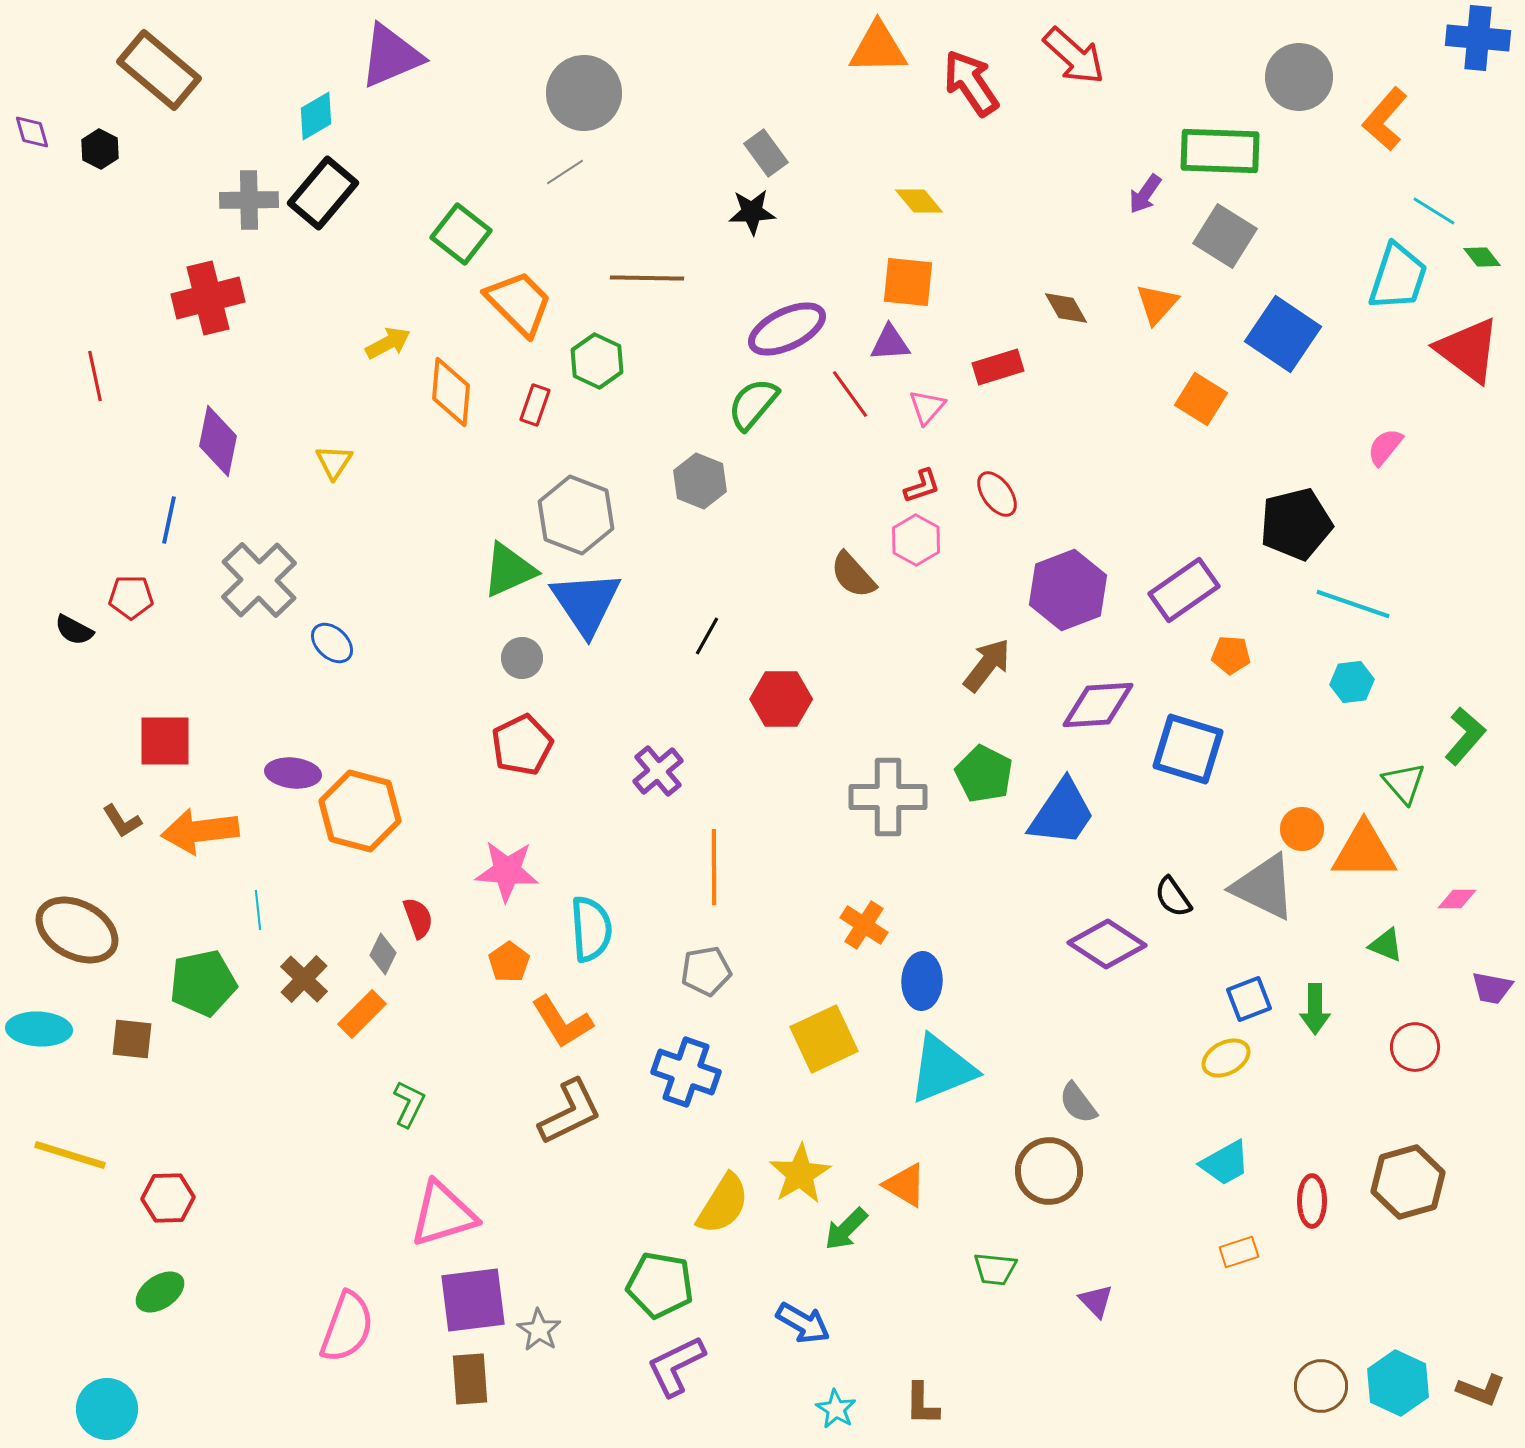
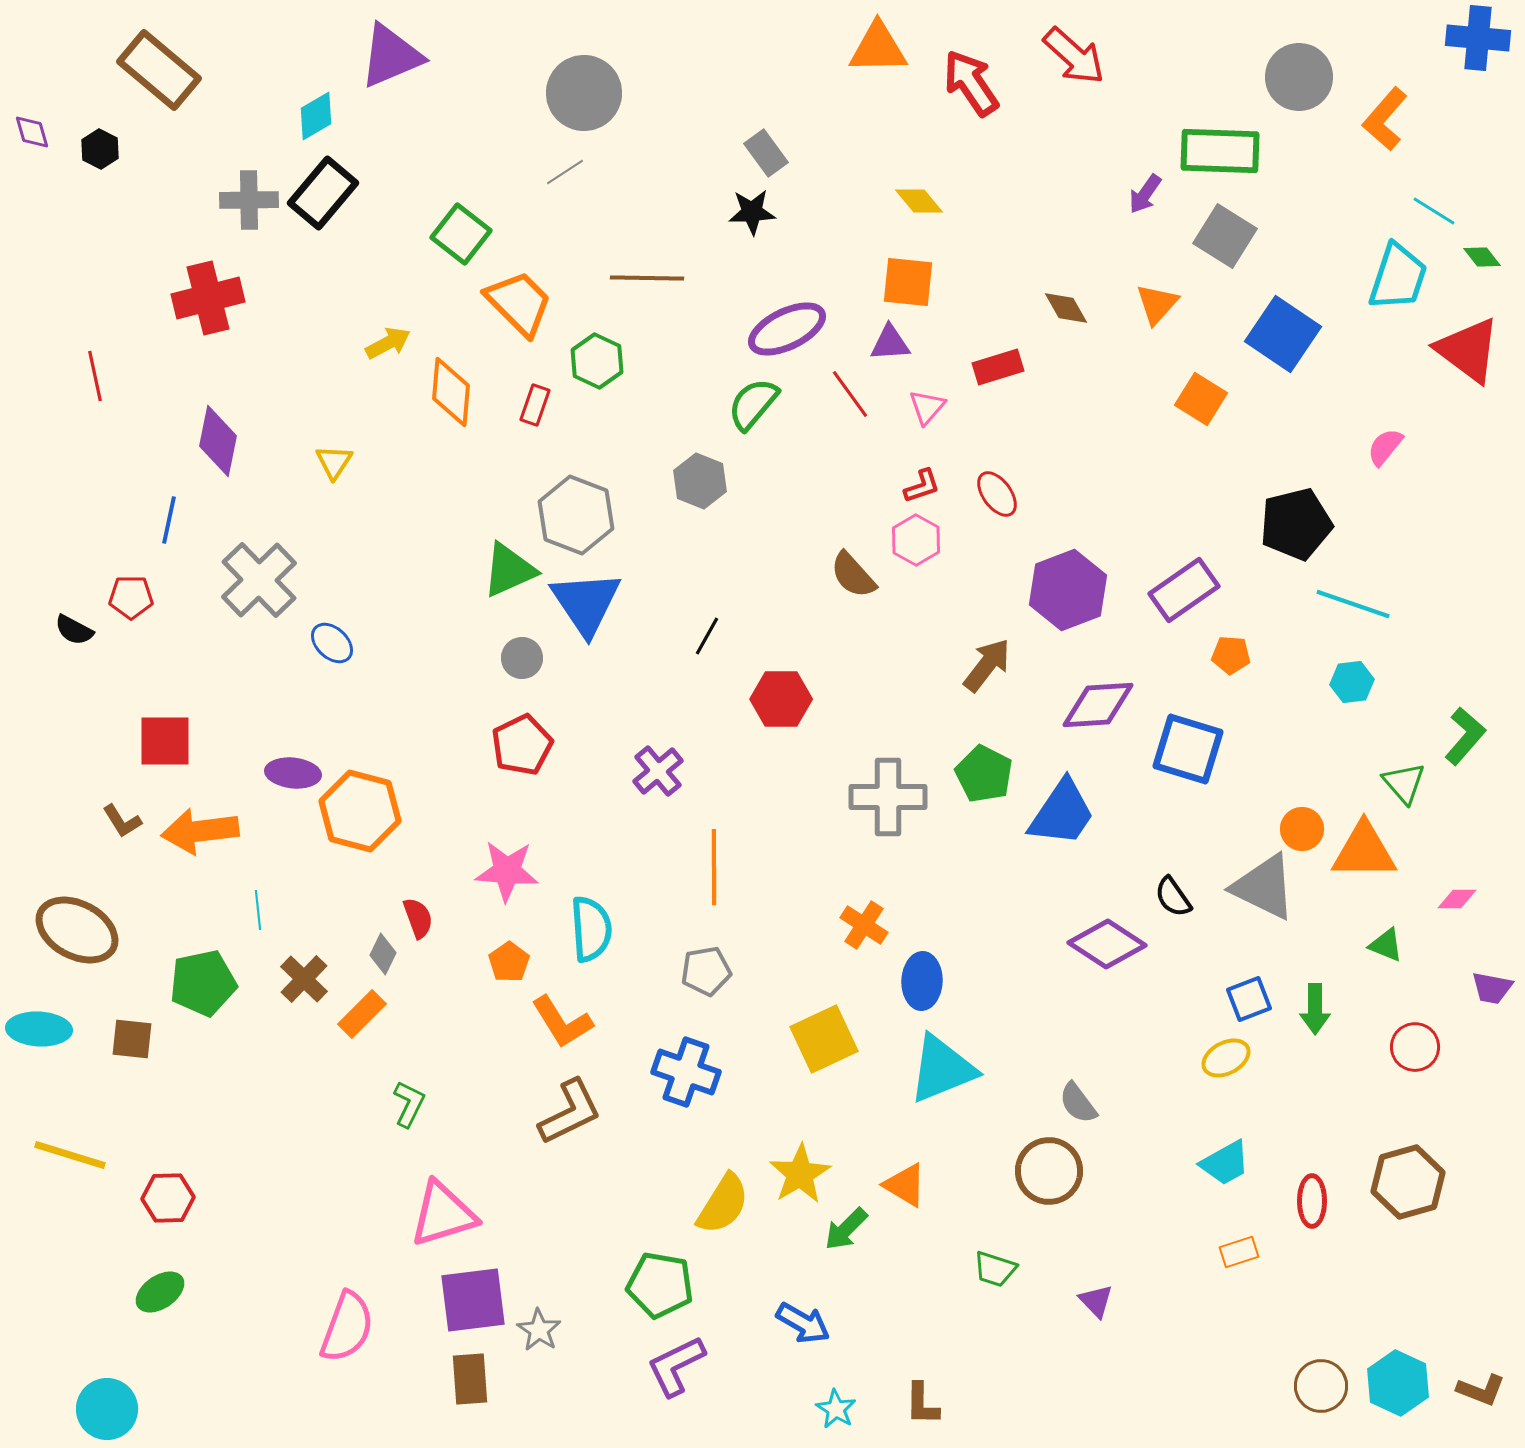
green trapezoid at (995, 1269): rotated 12 degrees clockwise
